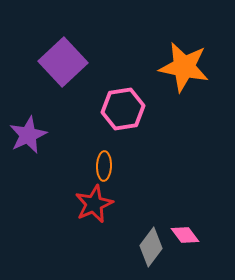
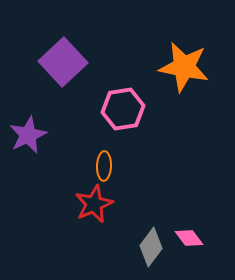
pink diamond: moved 4 px right, 3 px down
